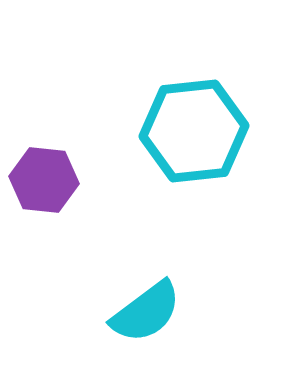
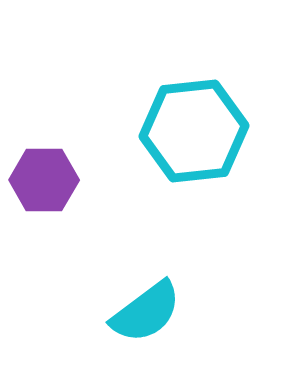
purple hexagon: rotated 6 degrees counterclockwise
